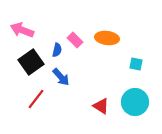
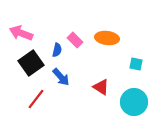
pink arrow: moved 1 px left, 3 px down
black square: moved 1 px down
cyan circle: moved 1 px left
red triangle: moved 19 px up
